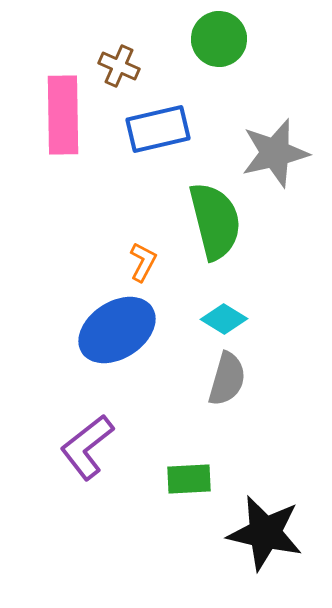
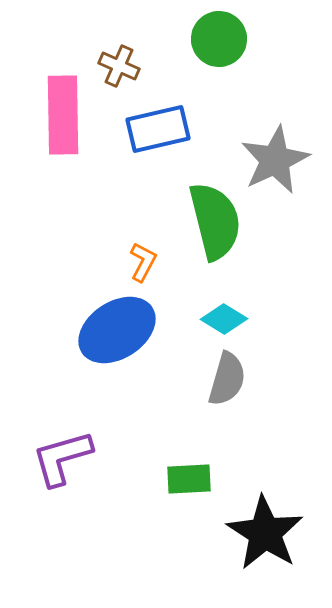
gray star: moved 7 px down; rotated 12 degrees counterclockwise
purple L-shape: moved 25 px left, 11 px down; rotated 22 degrees clockwise
black star: rotated 20 degrees clockwise
